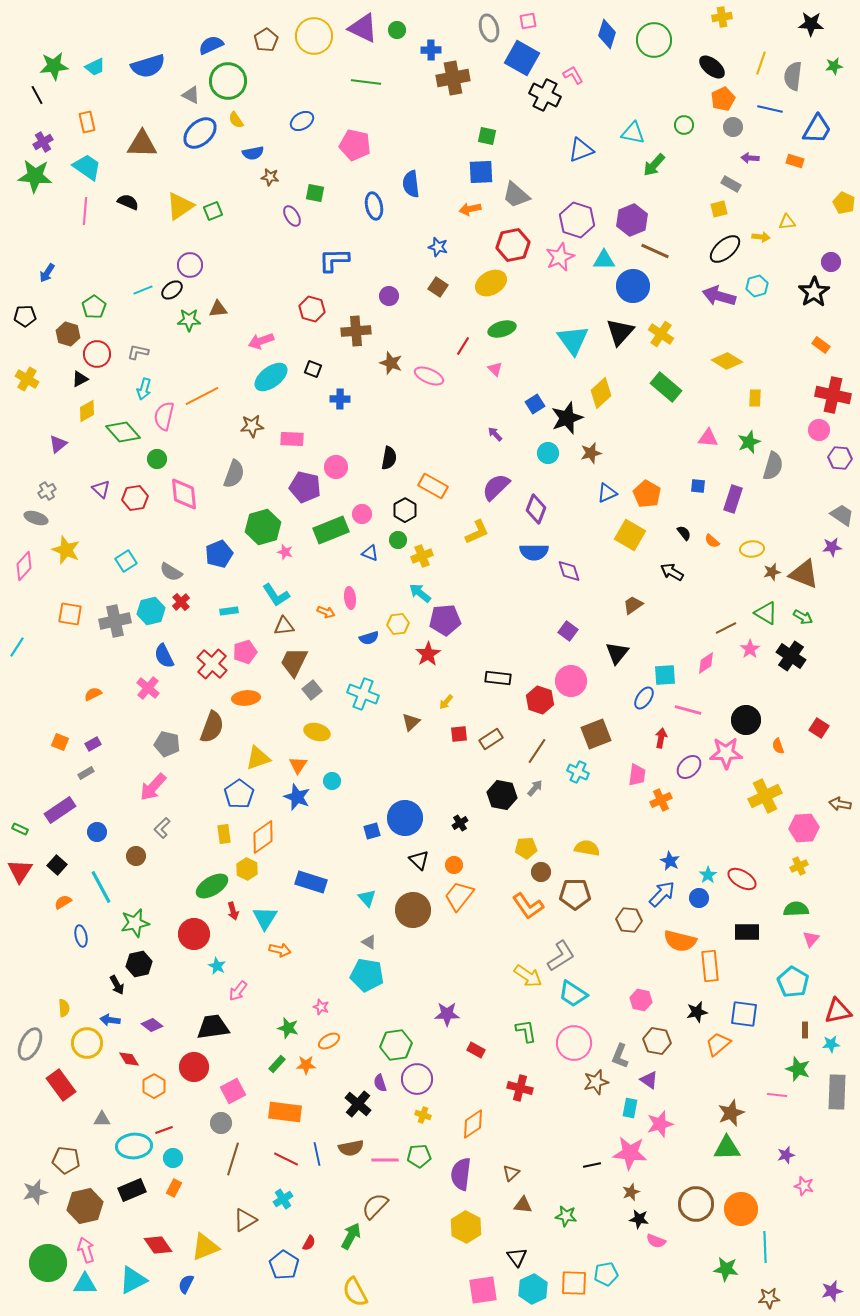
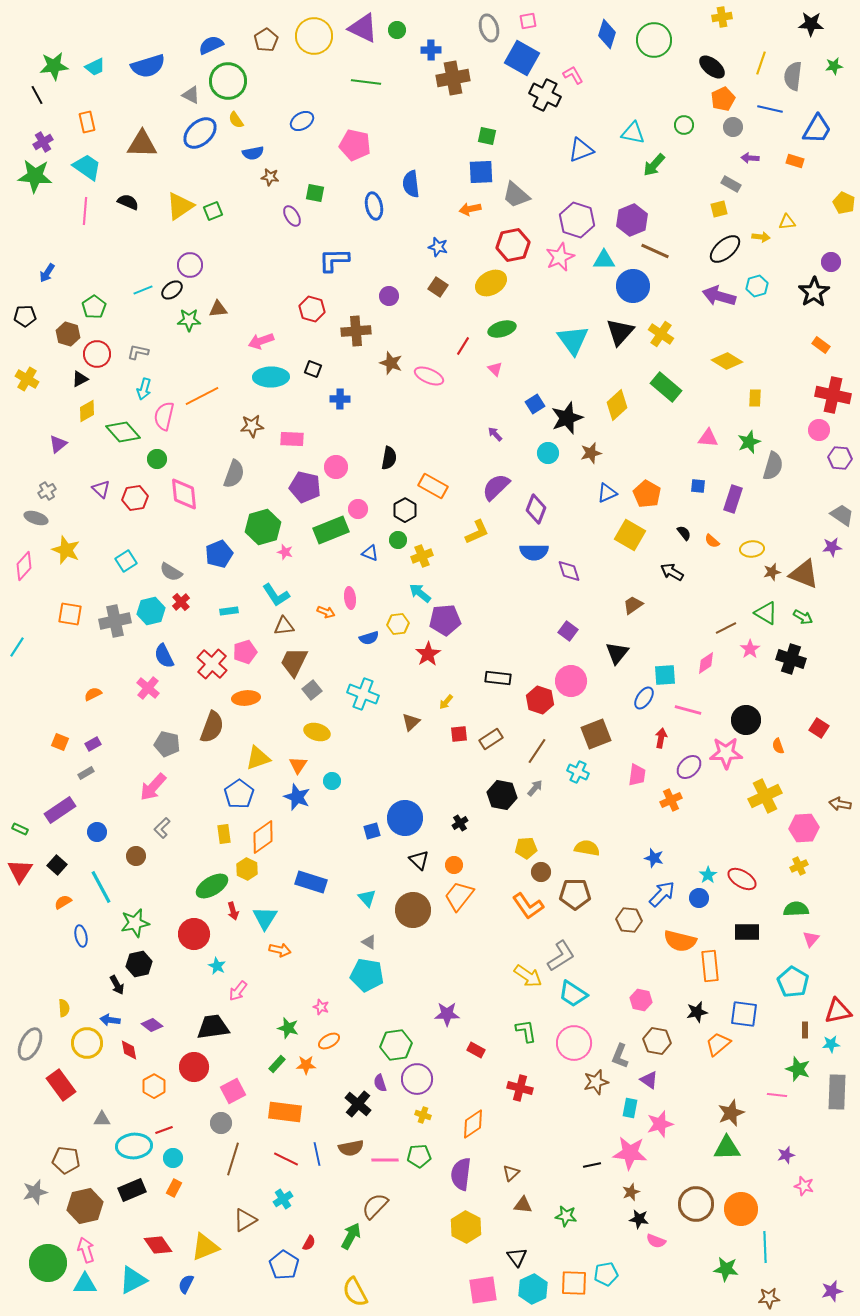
cyan ellipse at (271, 377): rotated 36 degrees clockwise
yellow diamond at (601, 393): moved 16 px right, 12 px down
pink circle at (362, 514): moved 4 px left, 5 px up
black cross at (791, 656): moved 3 px down; rotated 16 degrees counterclockwise
orange cross at (661, 800): moved 10 px right
blue star at (670, 861): moved 16 px left, 3 px up; rotated 12 degrees counterclockwise
red diamond at (129, 1059): moved 9 px up; rotated 20 degrees clockwise
